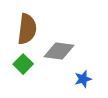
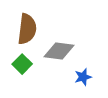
green square: moved 1 px left
blue star: moved 2 px up
